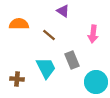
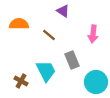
cyan trapezoid: moved 3 px down
brown cross: moved 4 px right, 2 px down; rotated 24 degrees clockwise
